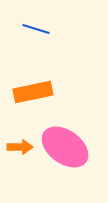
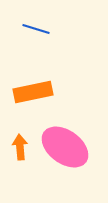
orange arrow: rotated 95 degrees counterclockwise
